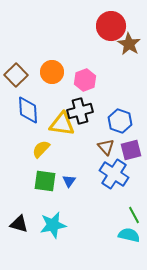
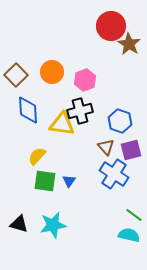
yellow semicircle: moved 4 px left, 7 px down
green line: rotated 24 degrees counterclockwise
